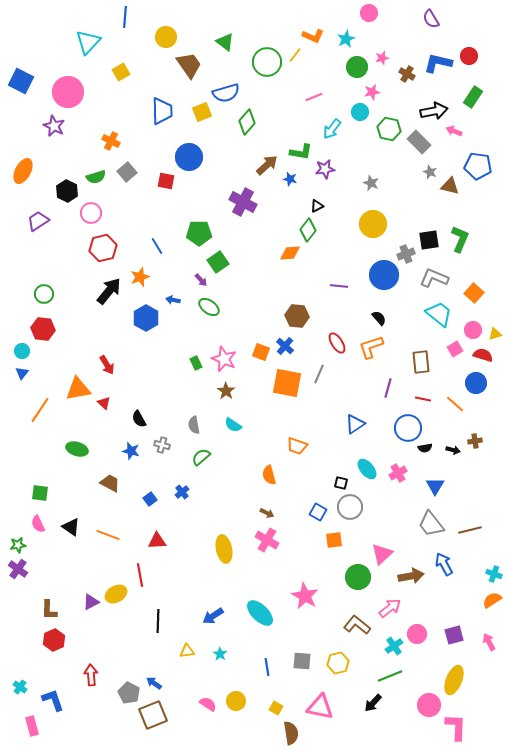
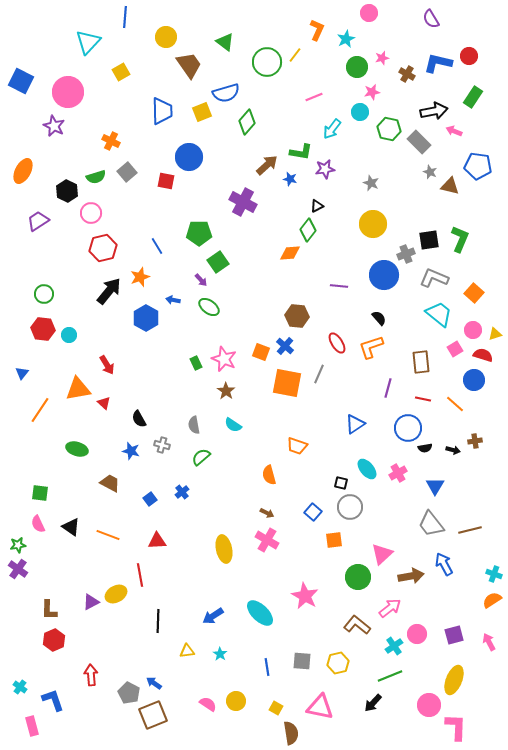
orange L-shape at (313, 36): moved 4 px right, 6 px up; rotated 90 degrees counterclockwise
cyan circle at (22, 351): moved 47 px right, 16 px up
blue circle at (476, 383): moved 2 px left, 3 px up
blue square at (318, 512): moved 5 px left; rotated 12 degrees clockwise
